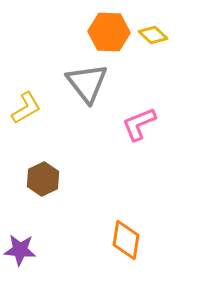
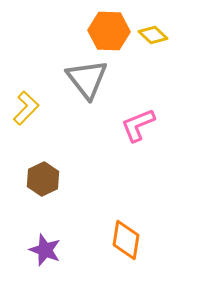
orange hexagon: moved 1 px up
gray triangle: moved 4 px up
yellow L-shape: rotated 16 degrees counterclockwise
pink L-shape: moved 1 px left, 1 px down
purple star: moved 25 px right; rotated 16 degrees clockwise
